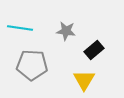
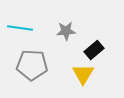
gray star: rotated 12 degrees counterclockwise
yellow triangle: moved 1 px left, 6 px up
